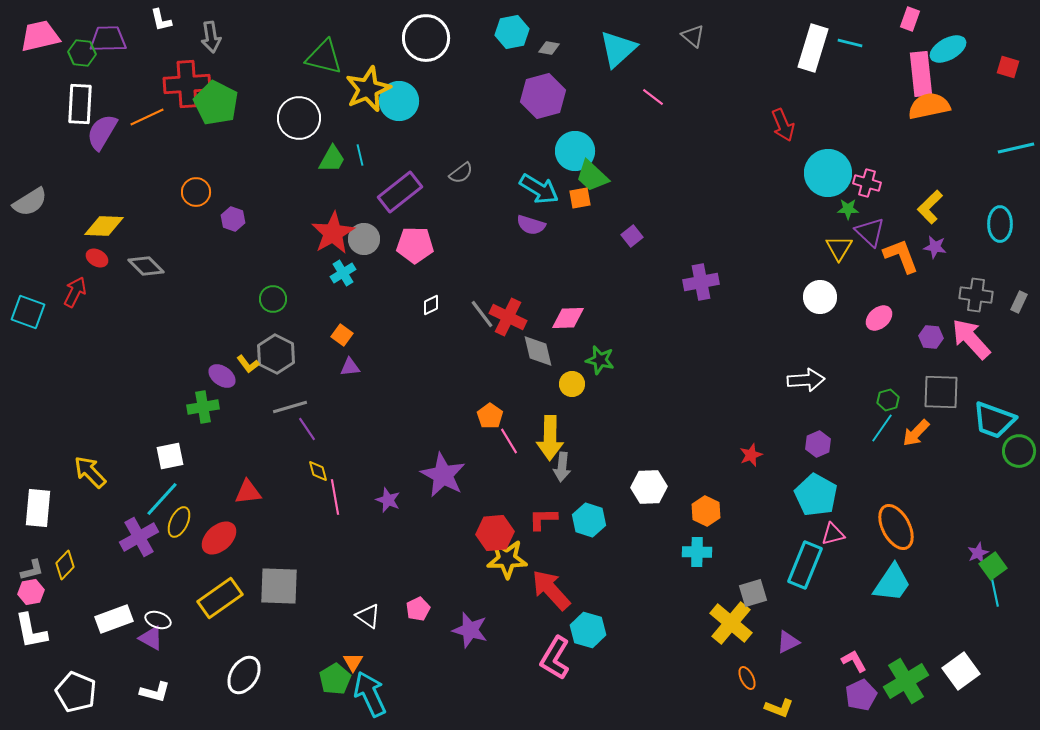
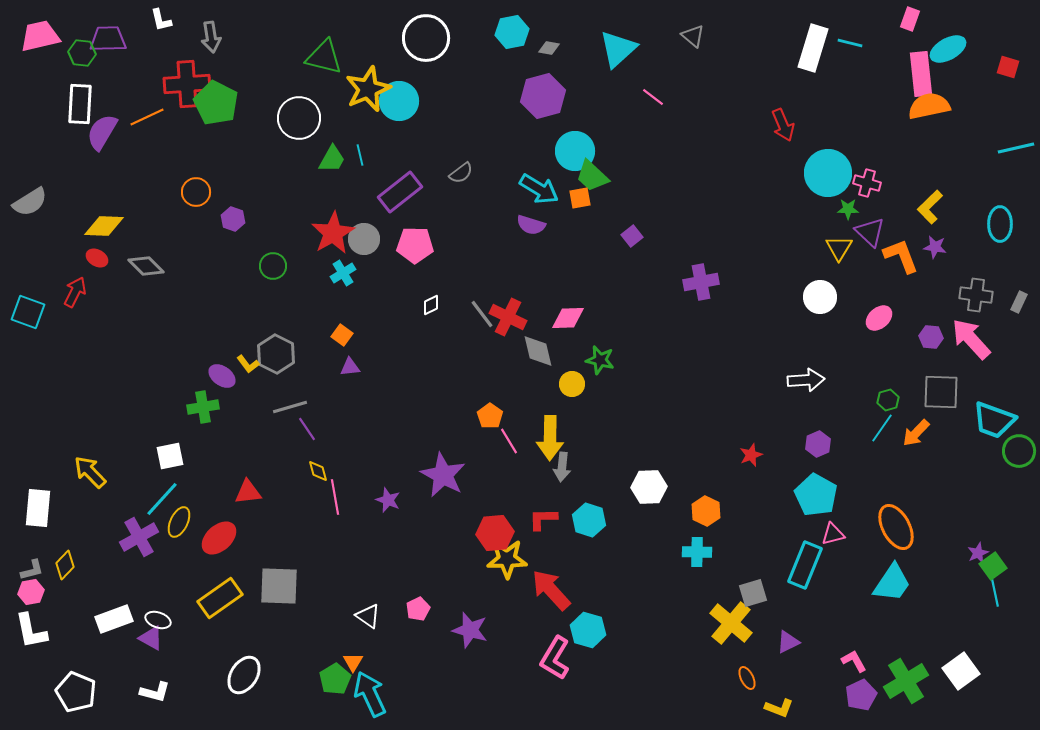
green circle at (273, 299): moved 33 px up
